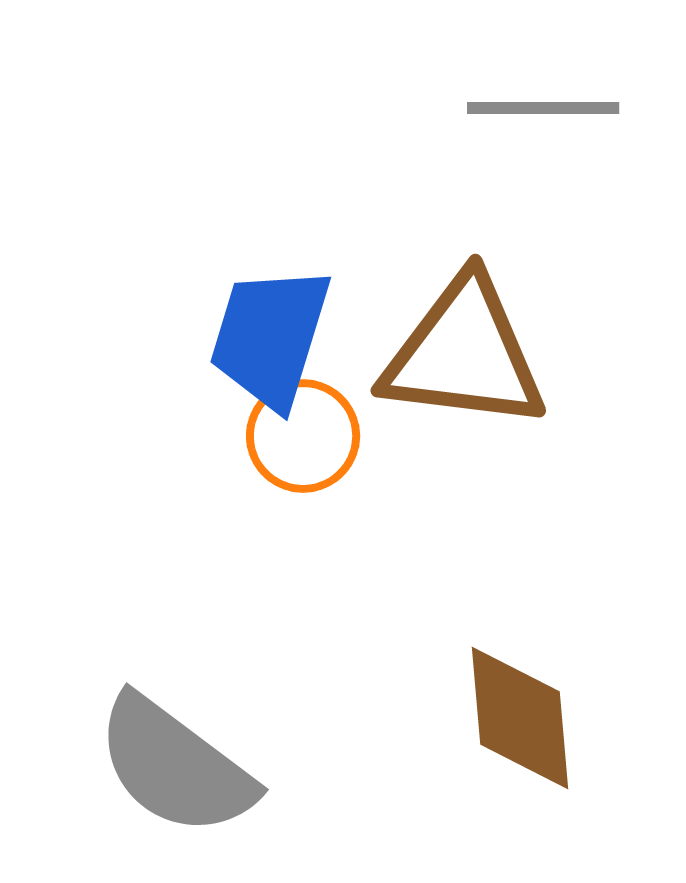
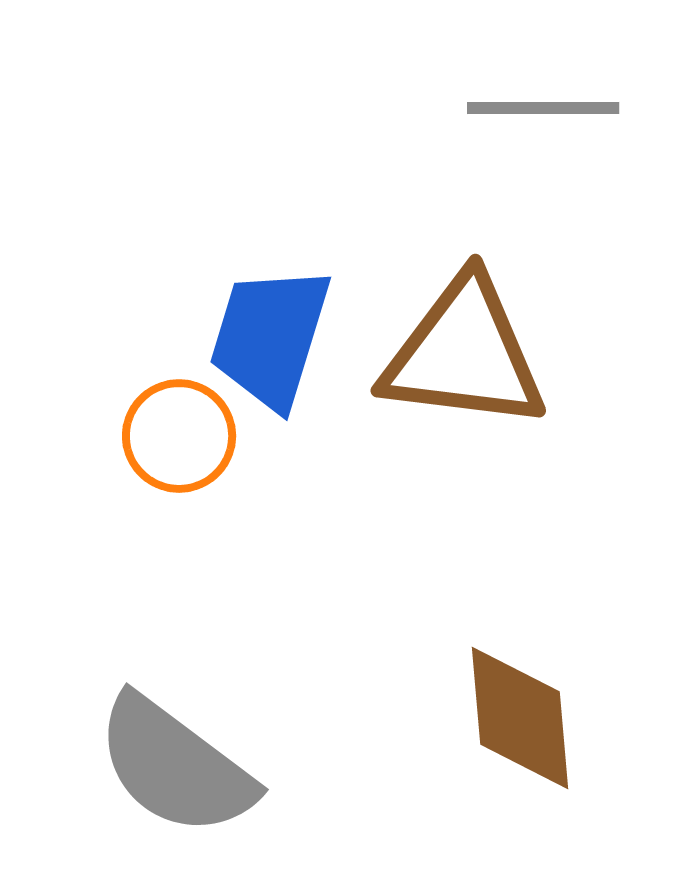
orange circle: moved 124 px left
